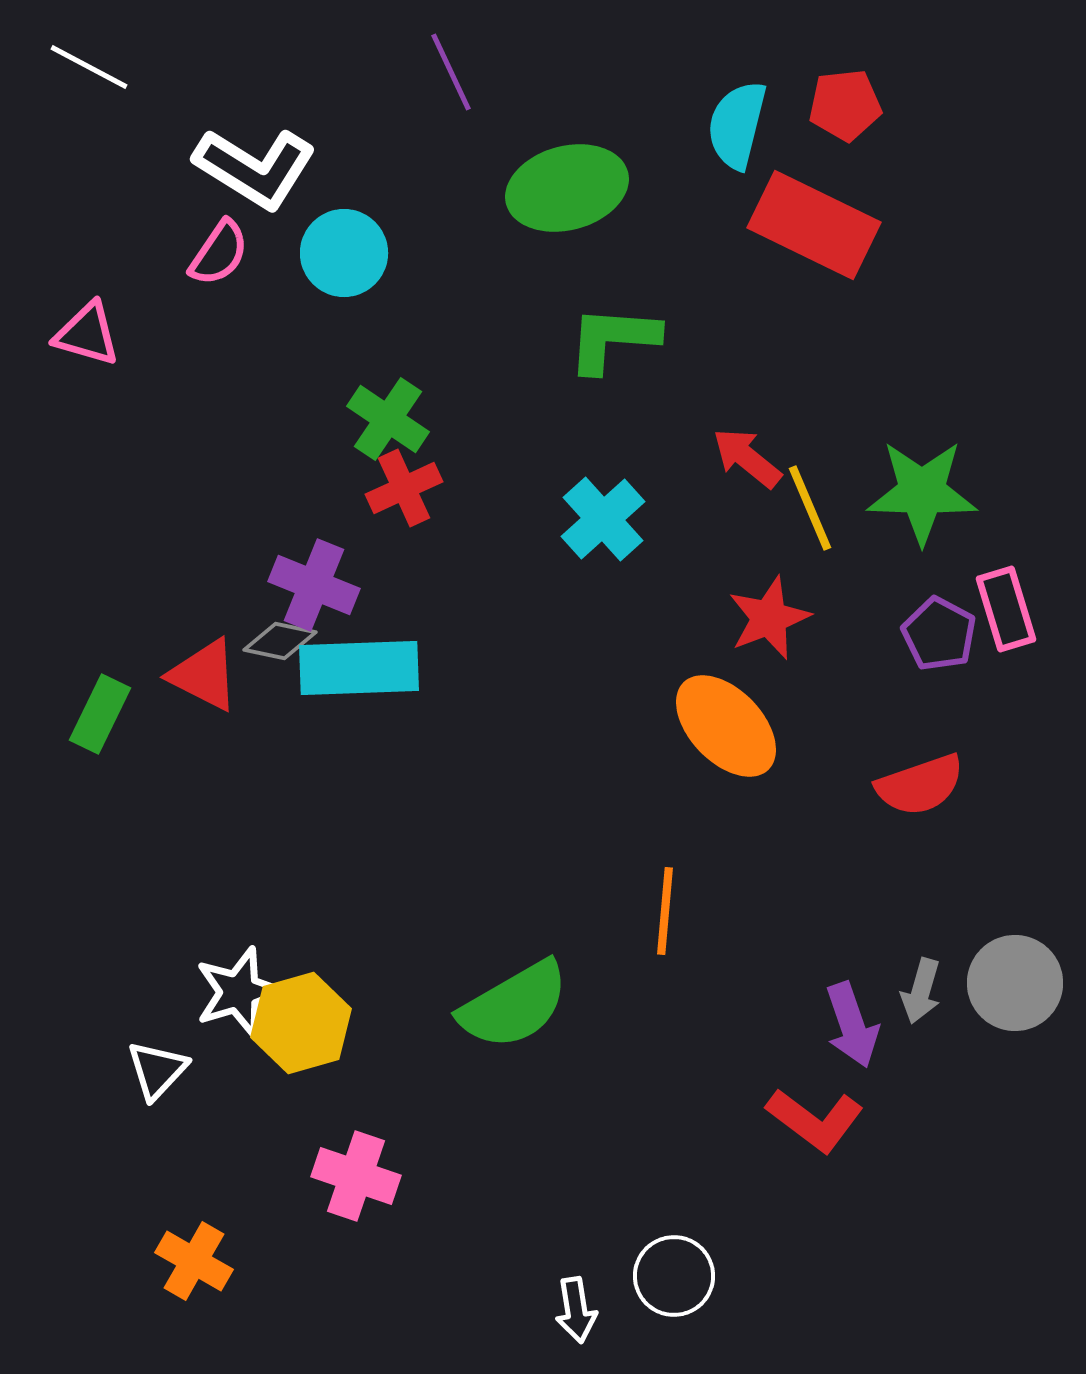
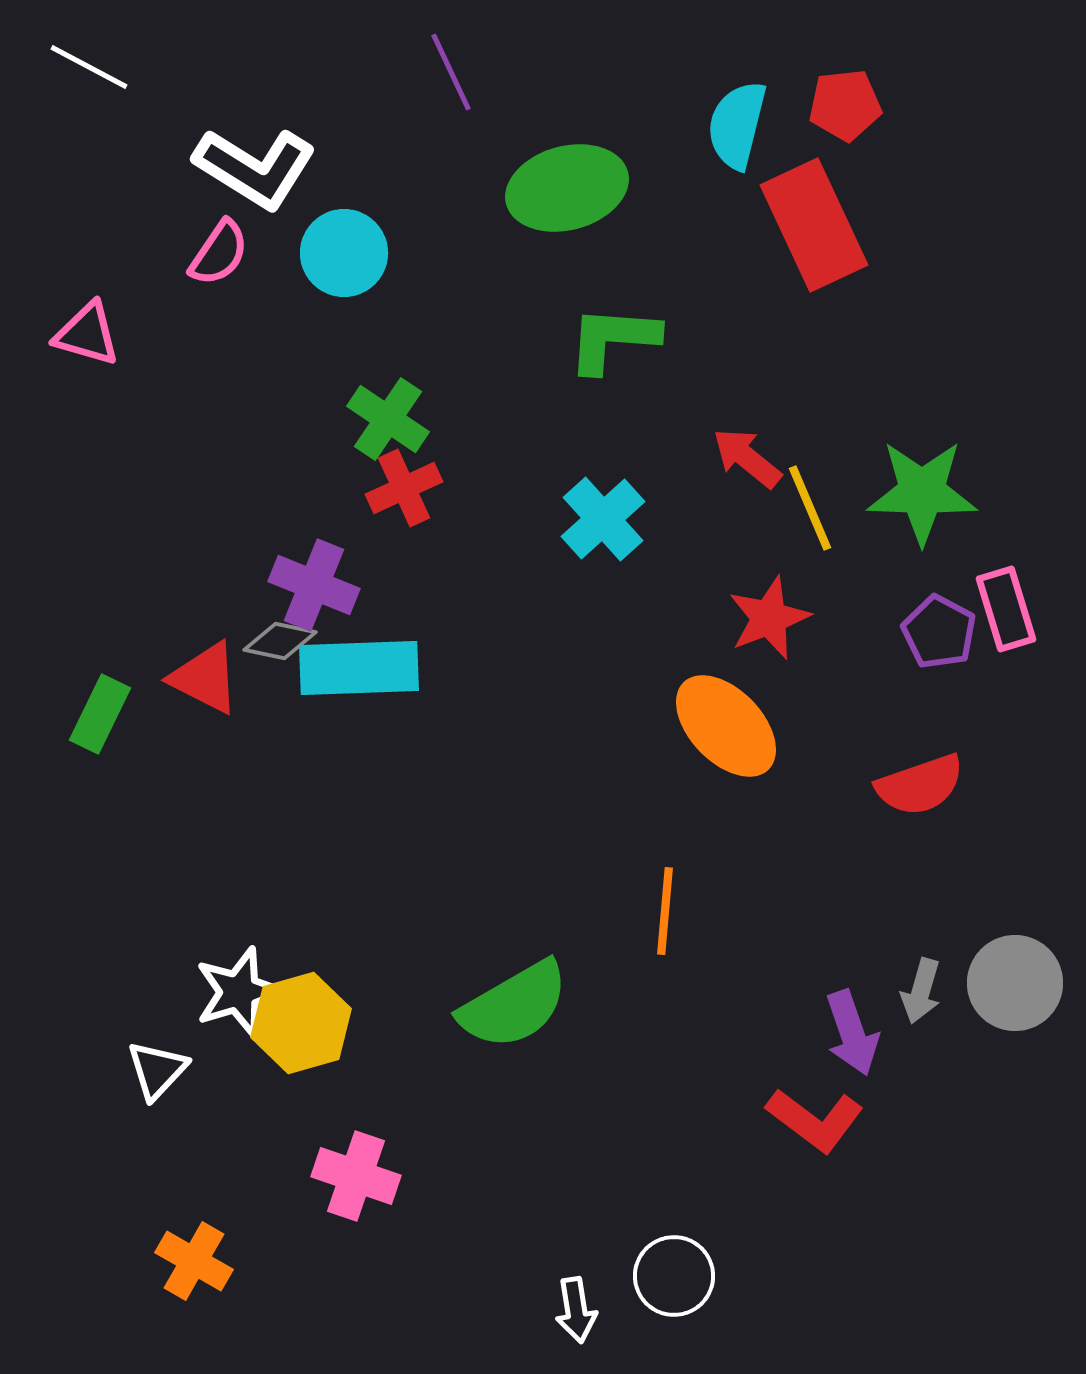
red rectangle: rotated 39 degrees clockwise
purple pentagon: moved 2 px up
red triangle: moved 1 px right, 3 px down
purple arrow: moved 8 px down
